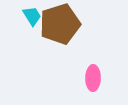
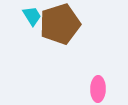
pink ellipse: moved 5 px right, 11 px down
